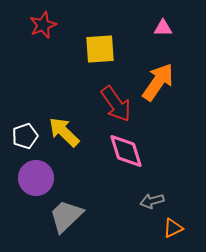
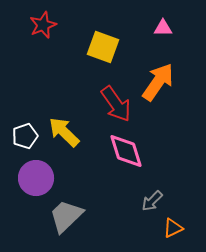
yellow square: moved 3 px right, 2 px up; rotated 24 degrees clockwise
gray arrow: rotated 30 degrees counterclockwise
